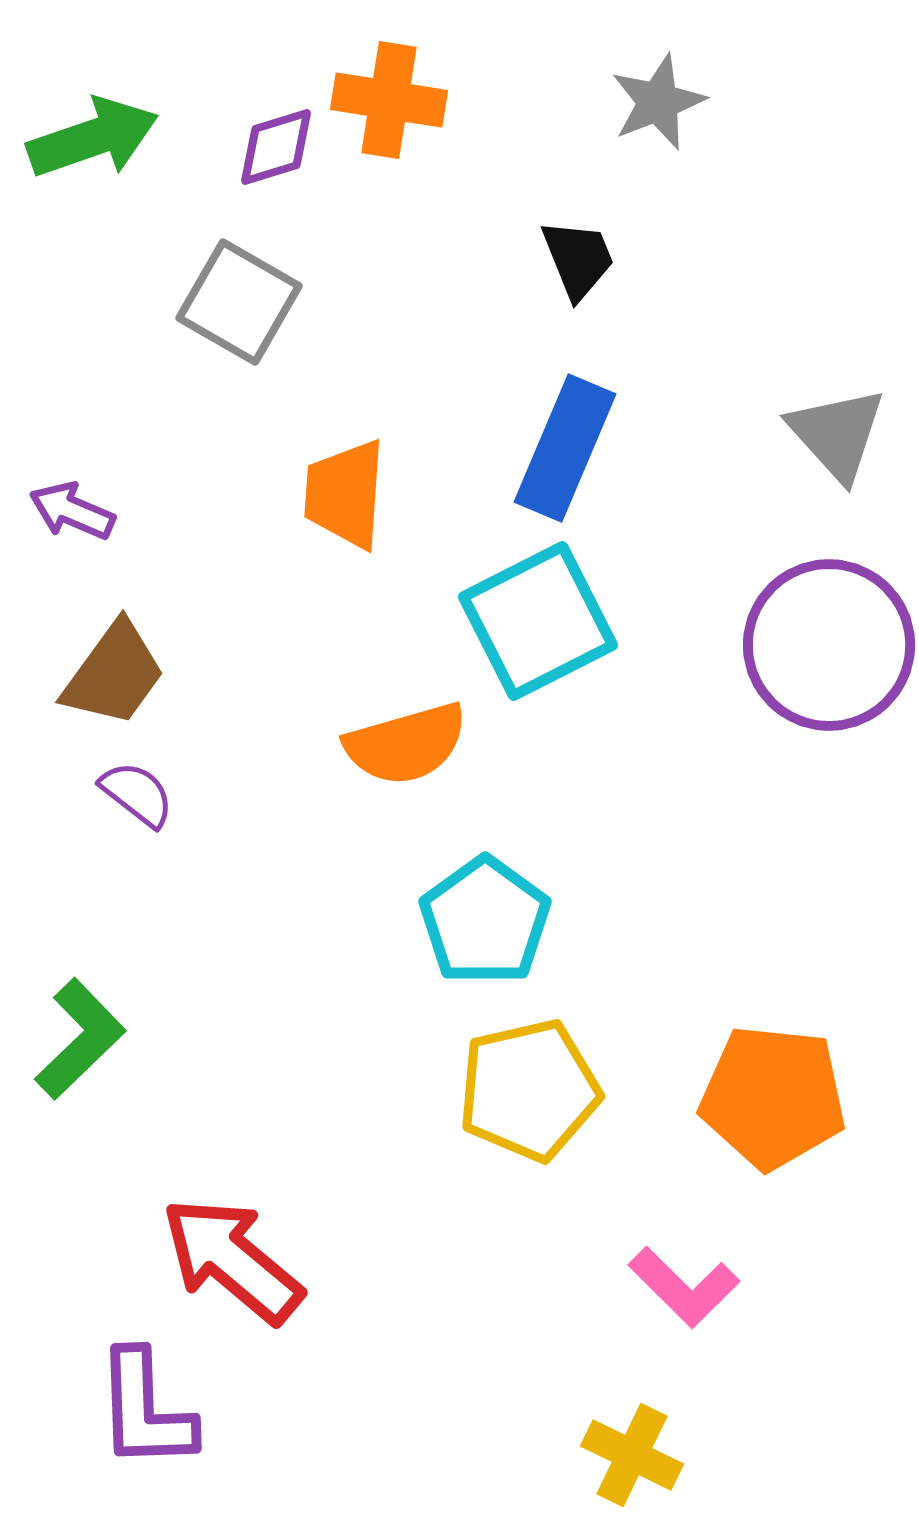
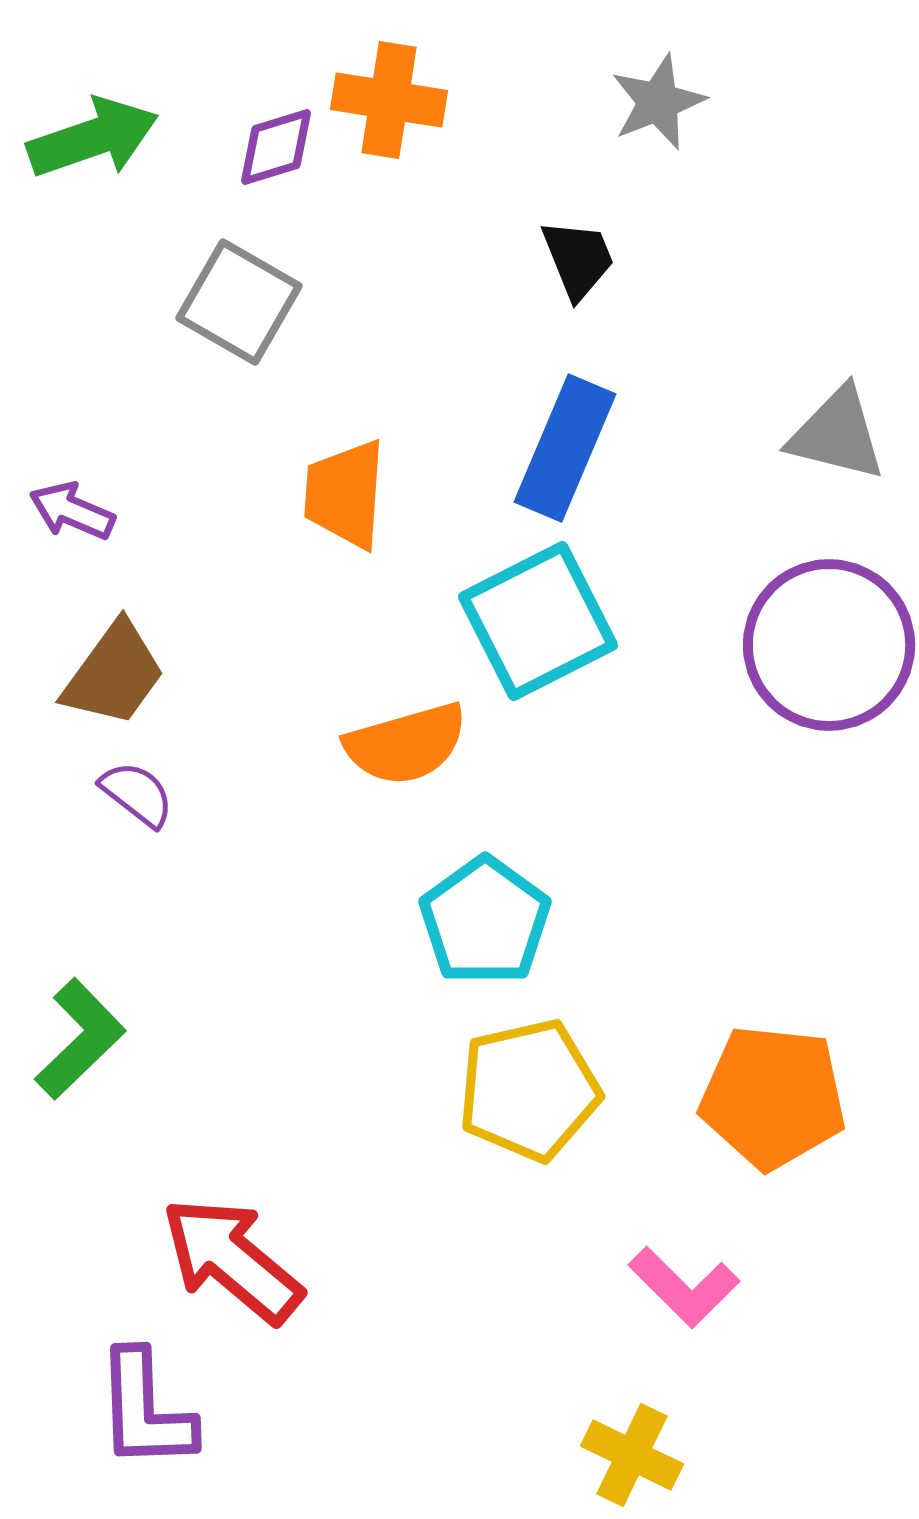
gray triangle: rotated 34 degrees counterclockwise
